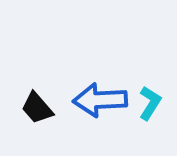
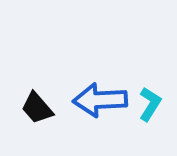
cyan L-shape: moved 1 px down
